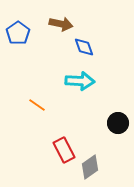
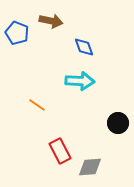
brown arrow: moved 10 px left, 3 px up
blue pentagon: moved 1 px left; rotated 15 degrees counterclockwise
red rectangle: moved 4 px left, 1 px down
gray diamond: rotated 30 degrees clockwise
